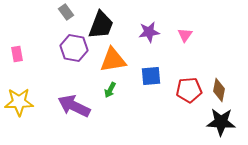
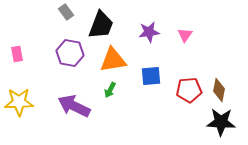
purple hexagon: moved 4 px left, 5 px down
